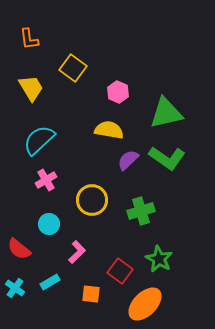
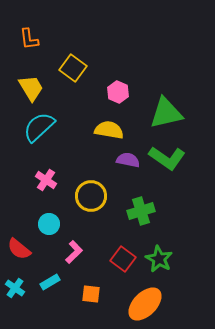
cyan semicircle: moved 13 px up
purple semicircle: rotated 55 degrees clockwise
pink cross: rotated 25 degrees counterclockwise
yellow circle: moved 1 px left, 4 px up
pink L-shape: moved 3 px left
red square: moved 3 px right, 12 px up
